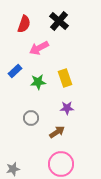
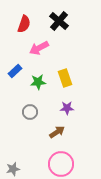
gray circle: moved 1 px left, 6 px up
